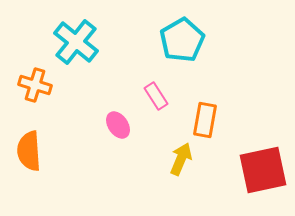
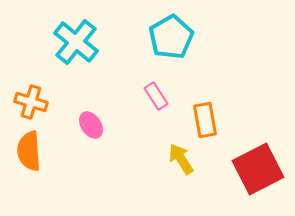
cyan pentagon: moved 11 px left, 3 px up
orange cross: moved 4 px left, 17 px down
orange rectangle: rotated 20 degrees counterclockwise
pink ellipse: moved 27 px left
yellow arrow: rotated 56 degrees counterclockwise
red square: moved 5 px left, 1 px up; rotated 15 degrees counterclockwise
